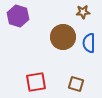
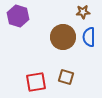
blue semicircle: moved 6 px up
brown square: moved 10 px left, 7 px up
